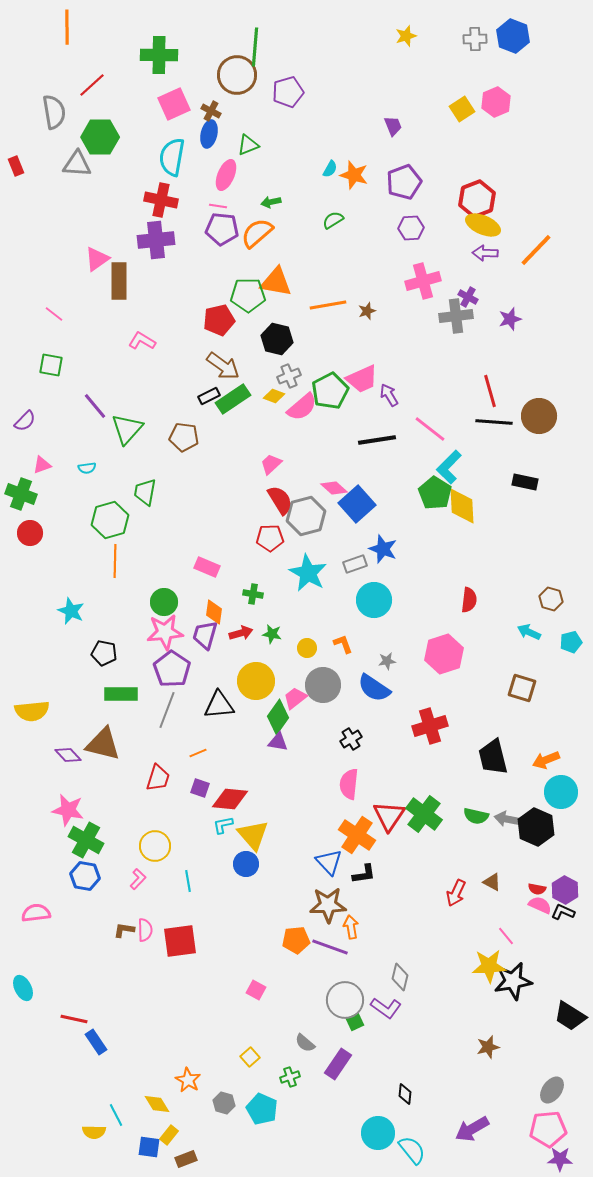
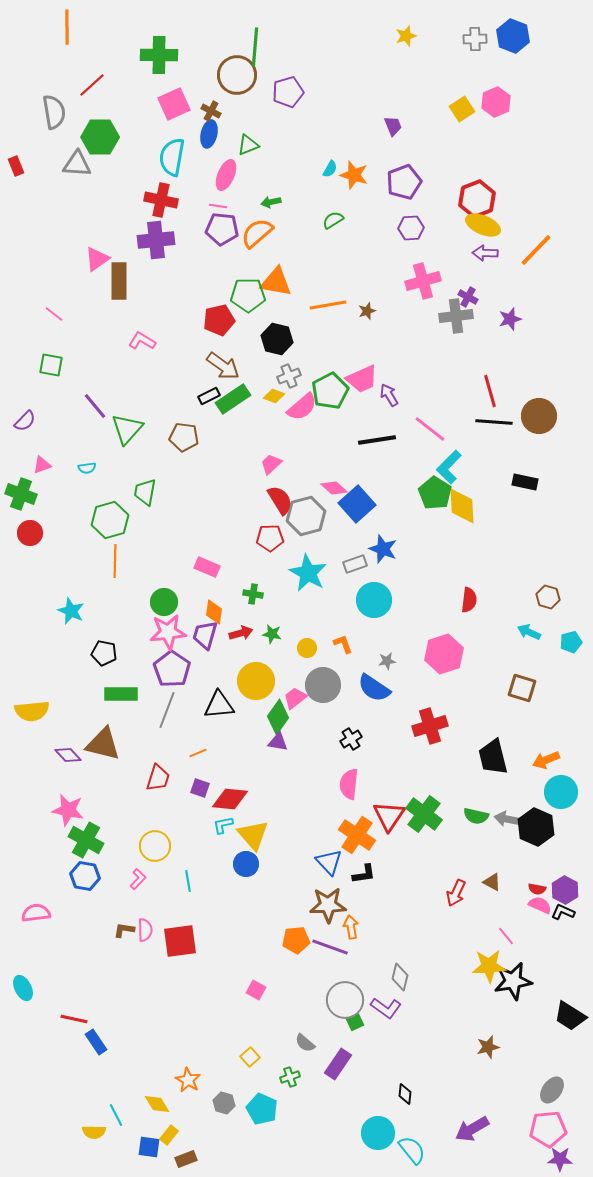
brown hexagon at (551, 599): moved 3 px left, 2 px up
pink star at (165, 632): moved 3 px right
